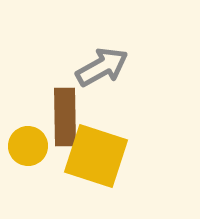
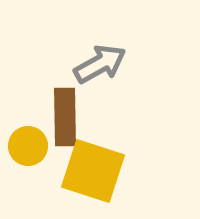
gray arrow: moved 2 px left, 3 px up
yellow square: moved 3 px left, 15 px down
